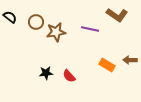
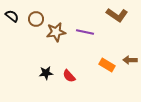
black semicircle: moved 2 px right, 1 px up
brown circle: moved 3 px up
purple line: moved 5 px left, 3 px down
